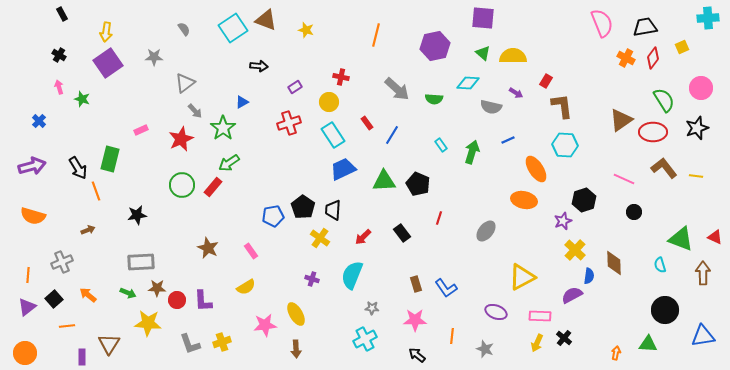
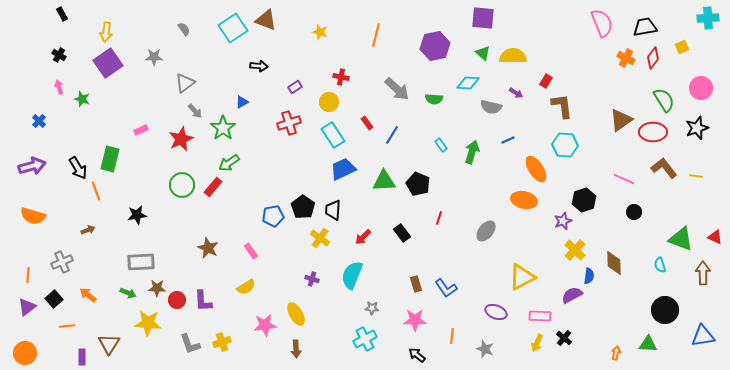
yellow star at (306, 30): moved 14 px right, 2 px down
